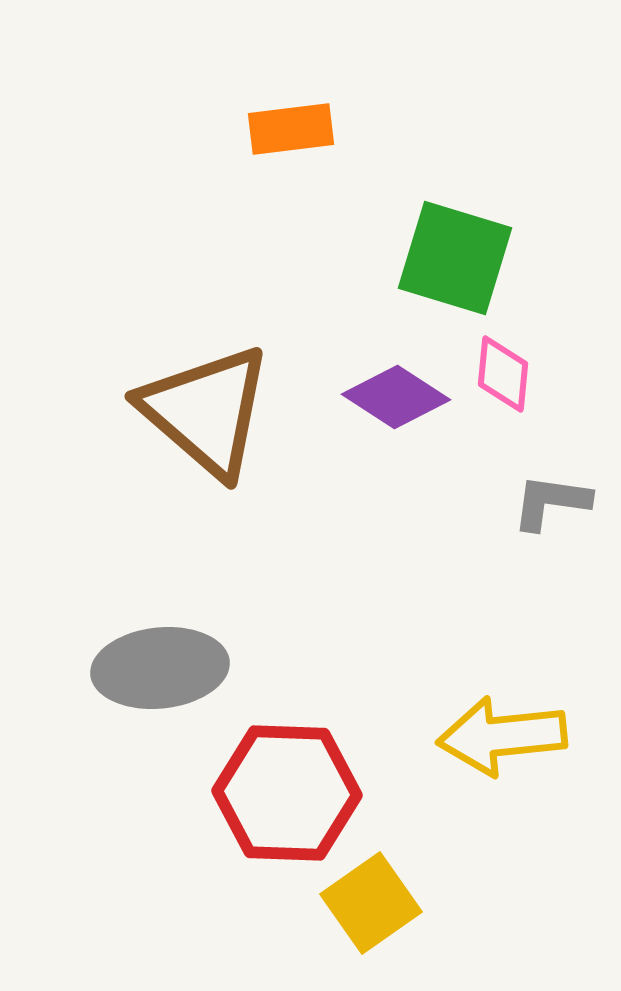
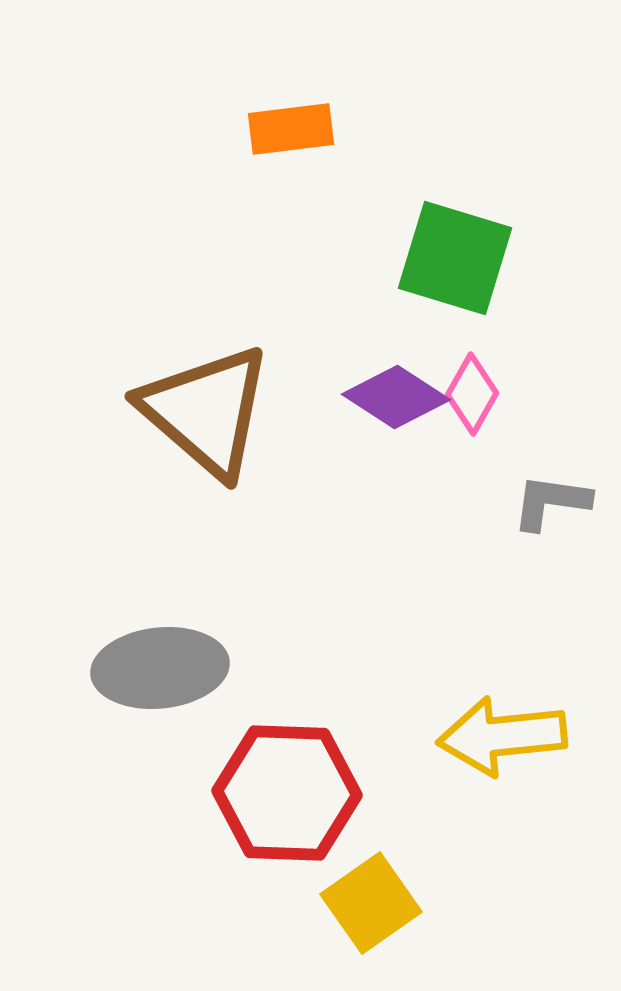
pink diamond: moved 31 px left, 20 px down; rotated 24 degrees clockwise
